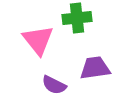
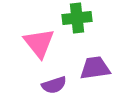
pink triangle: moved 1 px right, 3 px down
purple semicircle: rotated 45 degrees counterclockwise
